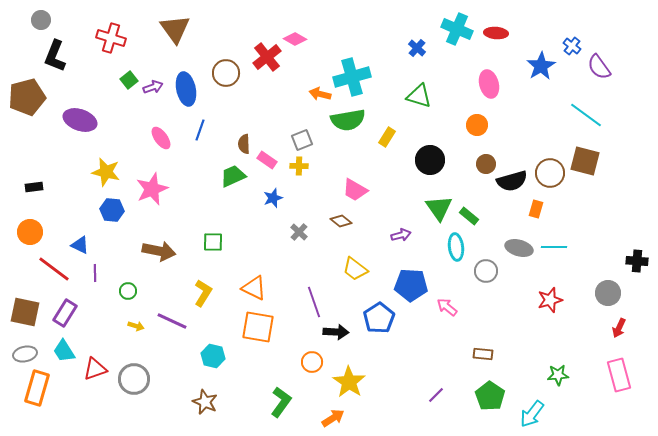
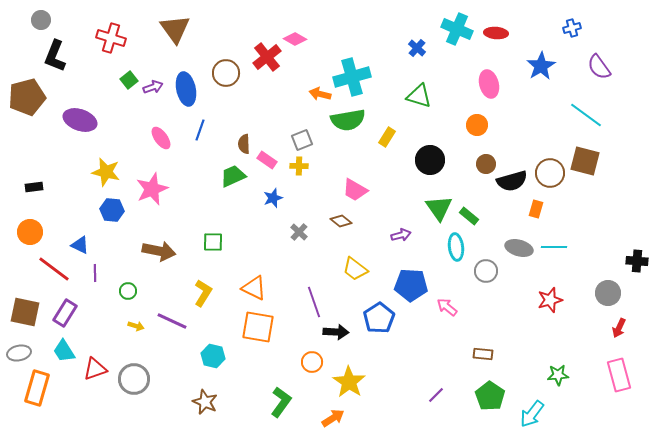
blue cross at (572, 46): moved 18 px up; rotated 36 degrees clockwise
gray ellipse at (25, 354): moved 6 px left, 1 px up
